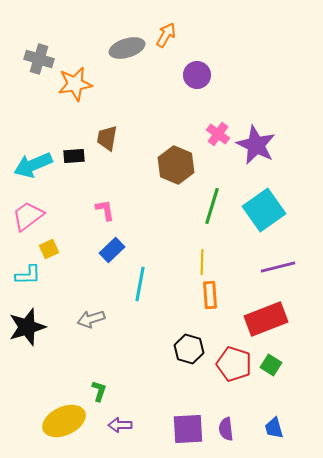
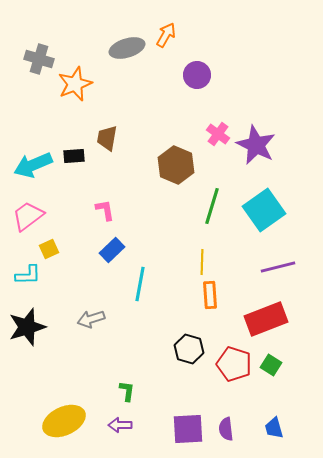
orange star: rotated 12 degrees counterclockwise
green L-shape: moved 28 px right; rotated 10 degrees counterclockwise
